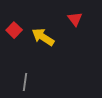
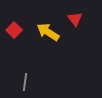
yellow arrow: moved 5 px right, 5 px up
